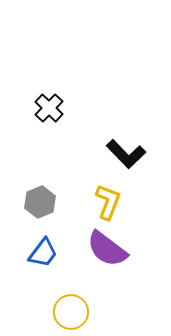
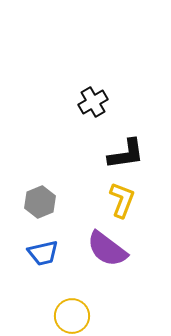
black cross: moved 44 px right, 6 px up; rotated 16 degrees clockwise
black L-shape: rotated 54 degrees counterclockwise
yellow L-shape: moved 14 px right, 2 px up
blue trapezoid: rotated 40 degrees clockwise
yellow circle: moved 1 px right, 4 px down
